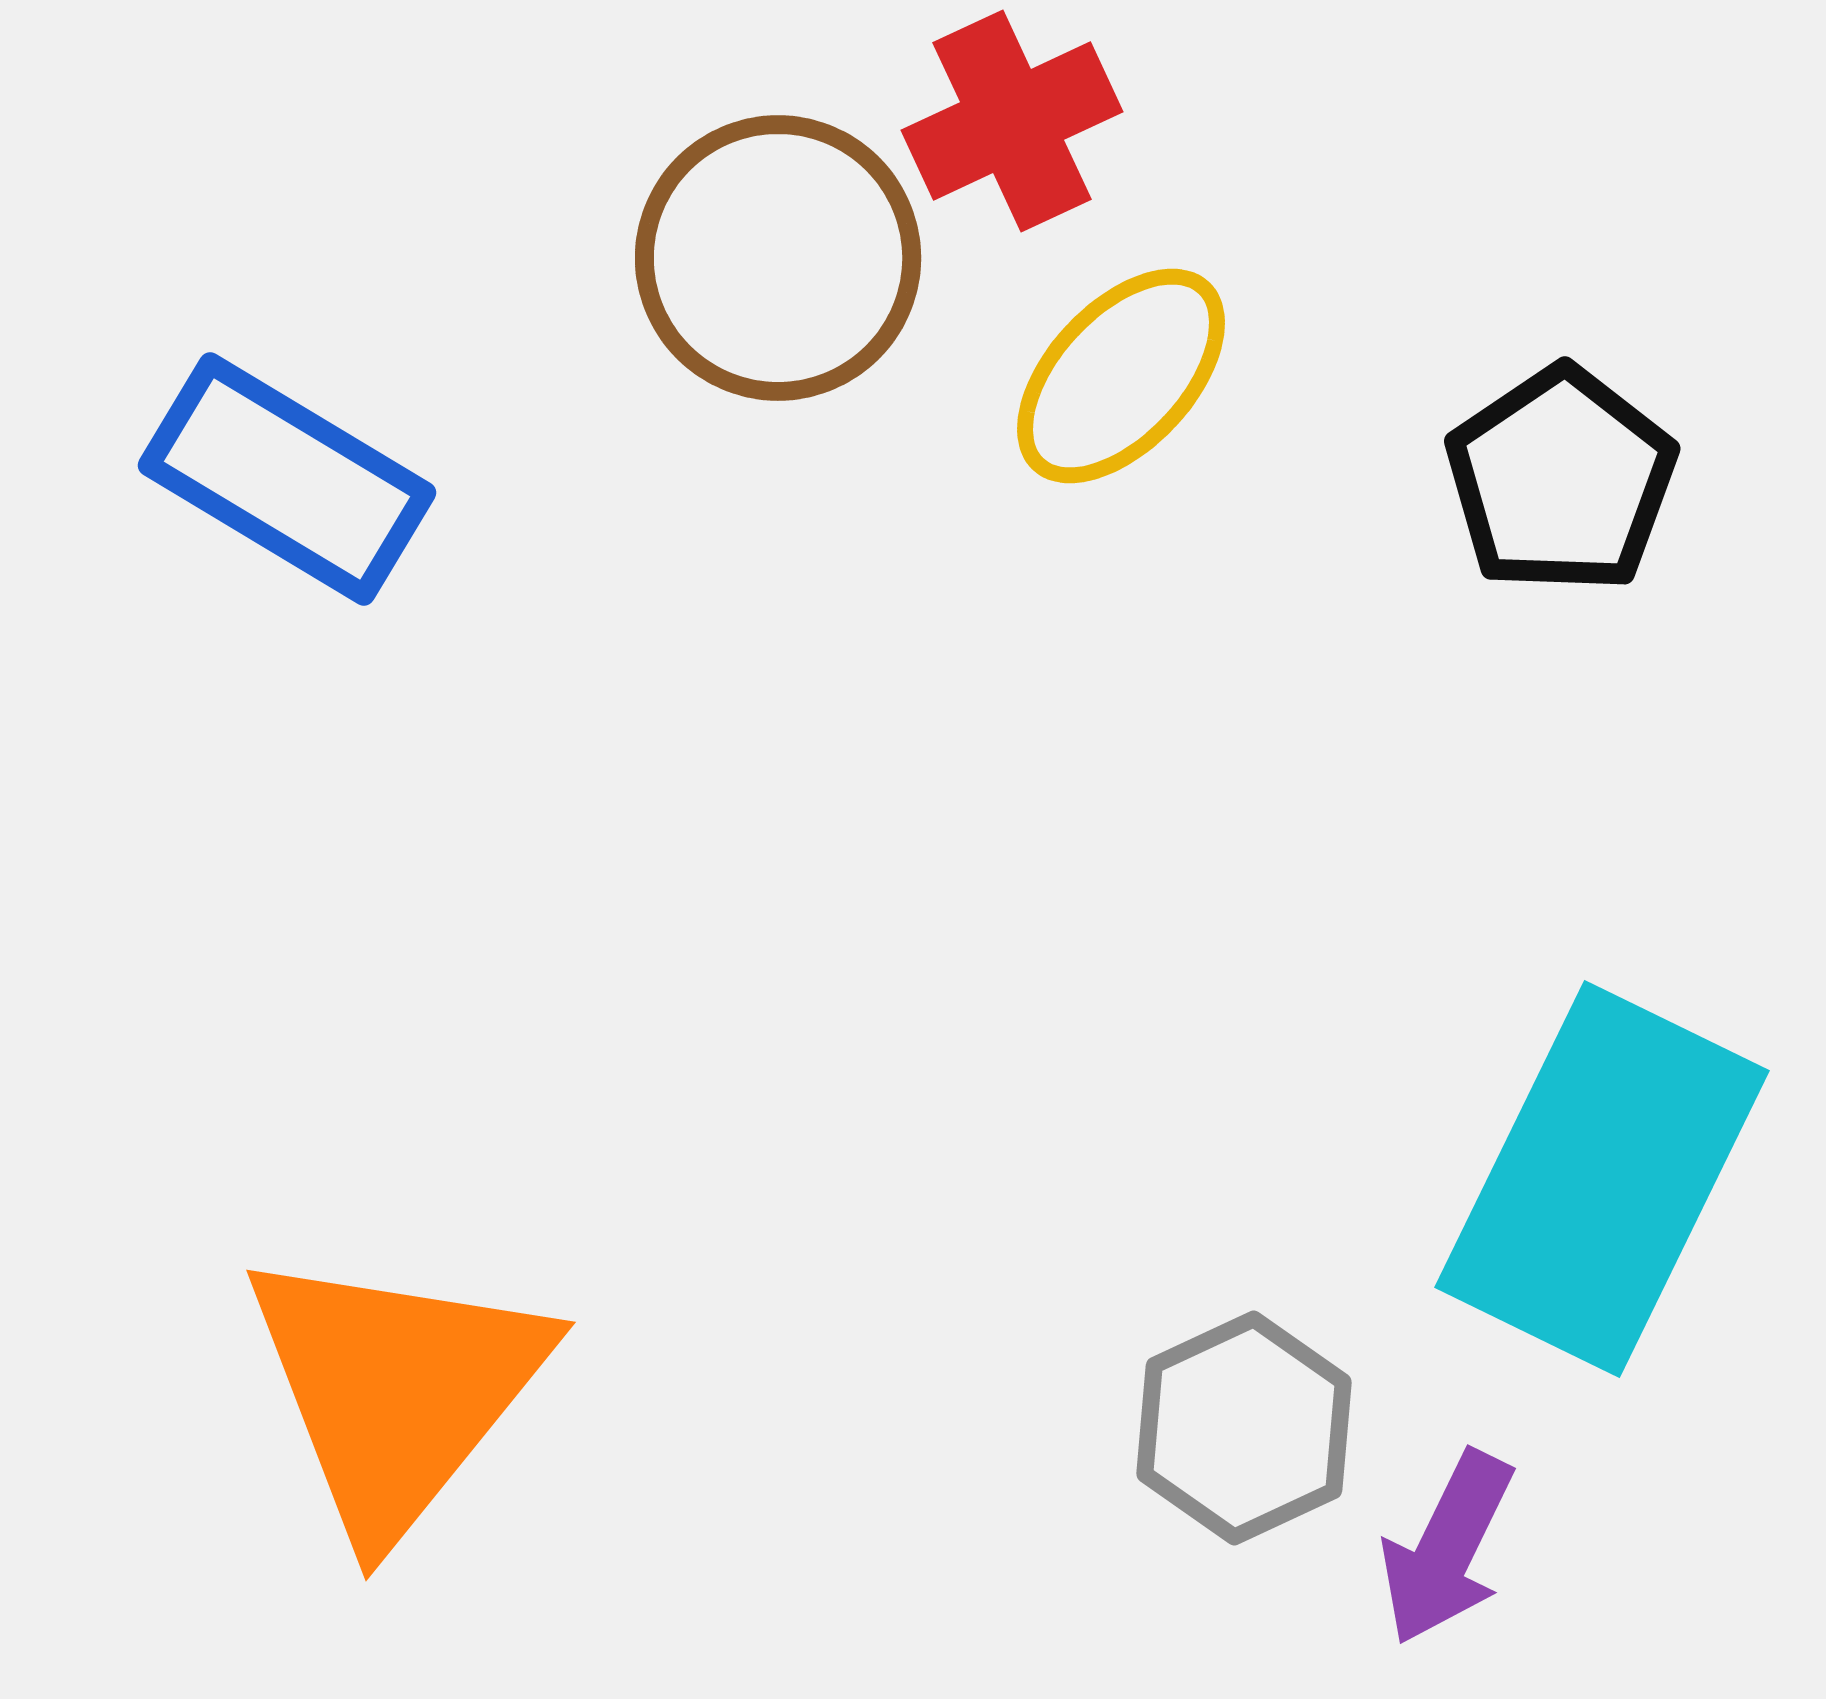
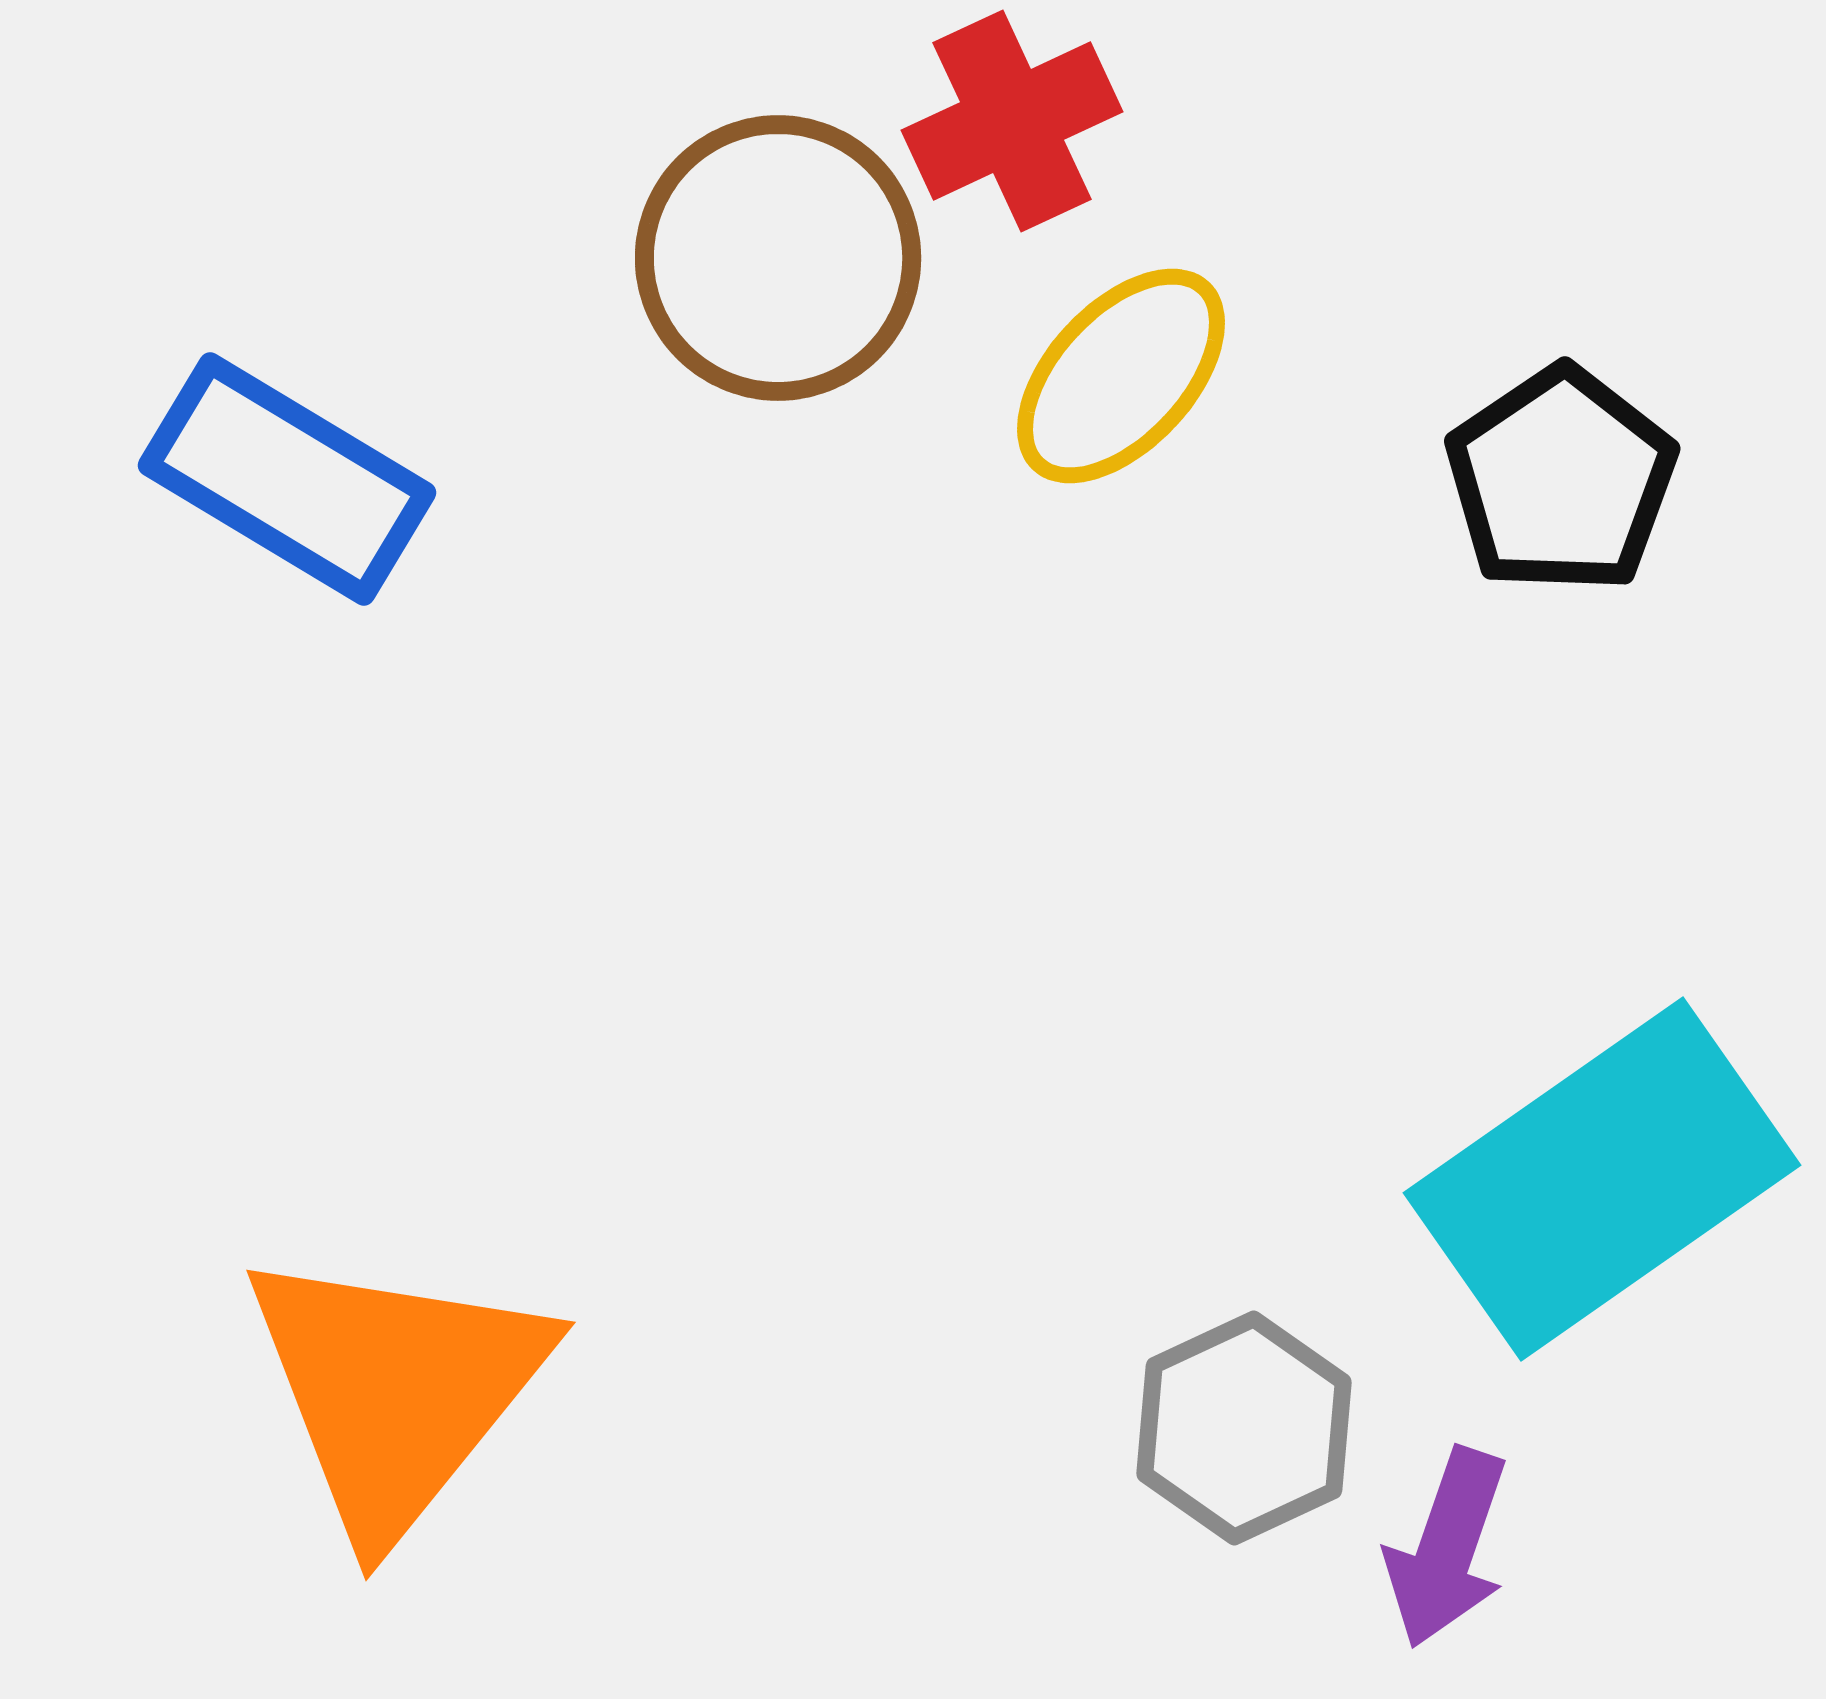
cyan rectangle: rotated 29 degrees clockwise
purple arrow: rotated 7 degrees counterclockwise
